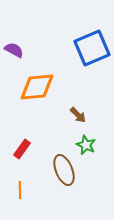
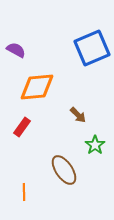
purple semicircle: moved 2 px right
green star: moved 9 px right; rotated 12 degrees clockwise
red rectangle: moved 22 px up
brown ellipse: rotated 12 degrees counterclockwise
orange line: moved 4 px right, 2 px down
